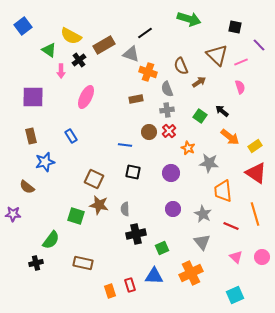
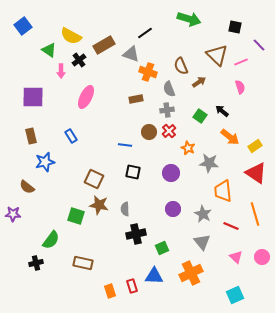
gray semicircle at (167, 89): moved 2 px right
red rectangle at (130, 285): moved 2 px right, 1 px down
